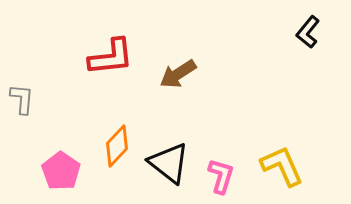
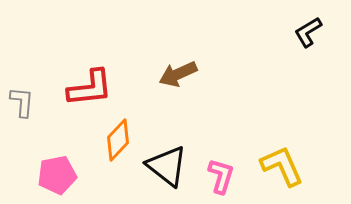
black L-shape: rotated 20 degrees clockwise
red L-shape: moved 21 px left, 31 px down
brown arrow: rotated 9 degrees clockwise
gray L-shape: moved 3 px down
orange diamond: moved 1 px right, 6 px up
black triangle: moved 2 px left, 3 px down
pink pentagon: moved 4 px left, 4 px down; rotated 27 degrees clockwise
